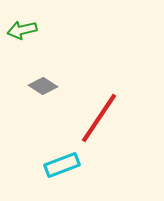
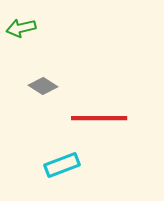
green arrow: moved 1 px left, 2 px up
red line: rotated 56 degrees clockwise
